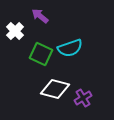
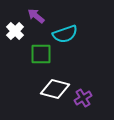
purple arrow: moved 4 px left
cyan semicircle: moved 5 px left, 14 px up
green square: rotated 25 degrees counterclockwise
